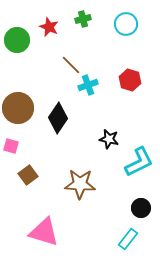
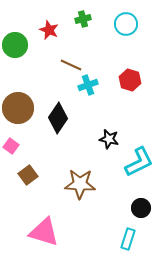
red star: moved 3 px down
green circle: moved 2 px left, 5 px down
brown line: rotated 20 degrees counterclockwise
pink square: rotated 21 degrees clockwise
cyan rectangle: rotated 20 degrees counterclockwise
